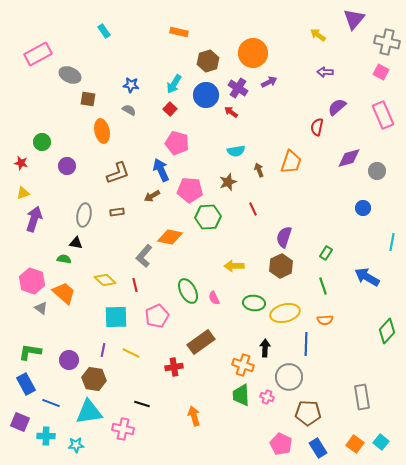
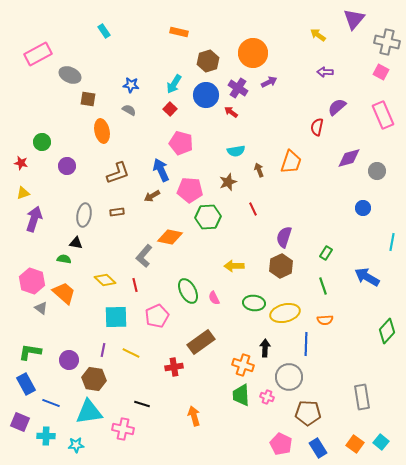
pink pentagon at (177, 143): moved 4 px right
